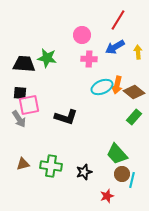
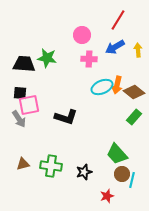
yellow arrow: moved 2 px up
